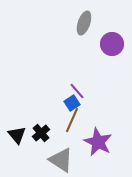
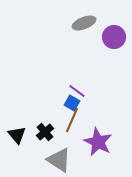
gray ellipse: rotated 50 degrees clockwise
purple circle: moved 2 px right, 7 px up
purple line: rotated 12 degrees counterclockwise
blue square: rotated 28 degrees counterclockwise
black cross: moved 4 px right, 1 px up
gray triangle: moved 2 px left
